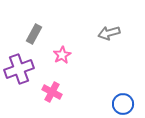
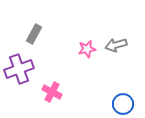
gray arrow: moved 7 px right, 12 px down
pink star: moved 25 px right, 6 px up; rotated 18 degrees clockwise
